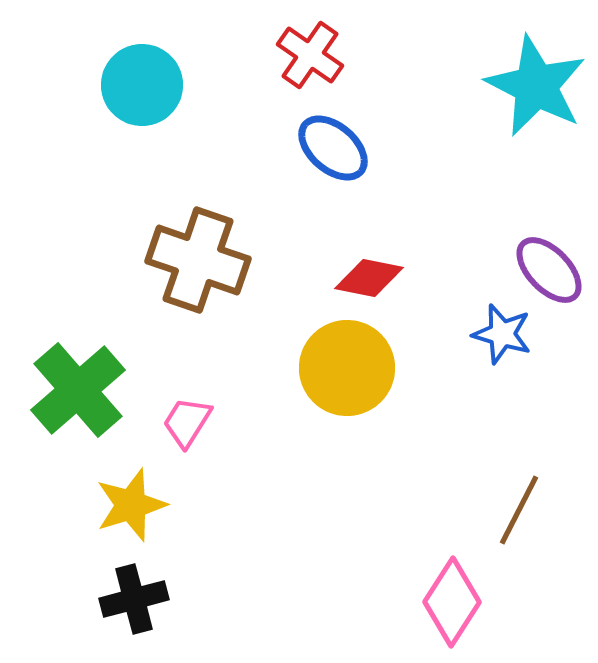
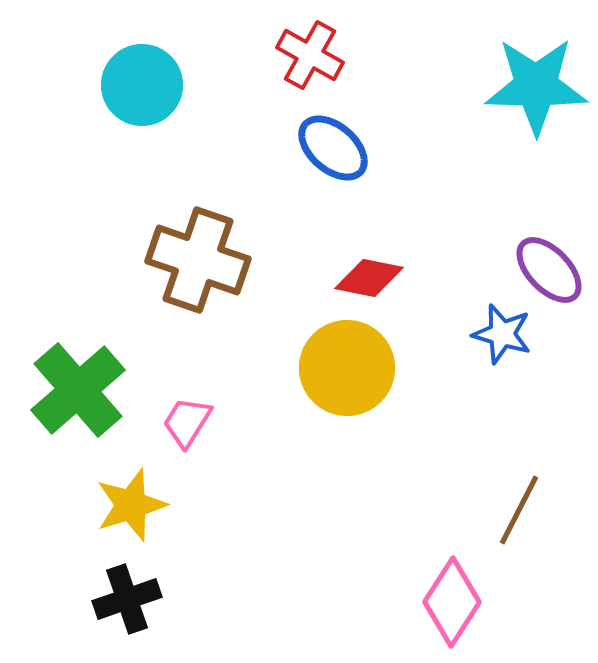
red cross: rotated 6 degrees counterclockwise
cyan star: rotated 26 degrees counterclockwise
black cross: moved 7 px left; rotated 4 degrees counterclockwise
